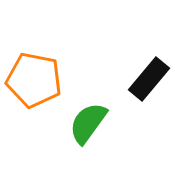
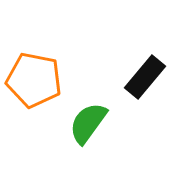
black rectangle: moved 4 px left, 2 px up
